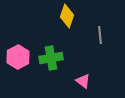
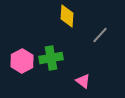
yellow diamond: rotated 15 degrees counterclockwise
gray line: rotated 48 degrees clockwise
pink hexagon: moved 4 px right, 4 px down
